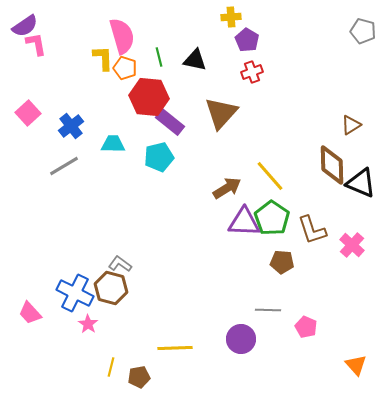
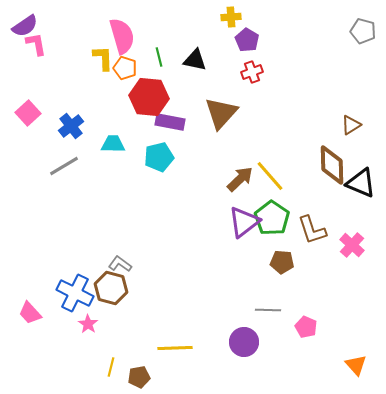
purple rectangle at (170, 122): rotated 28 degrees counterclockwise
brown arrow at (227, 188): moved 13 px right, 9 px up; rotated 12 degrees counterclockwise
purple triangle at (244, 222): rotated 40 degrees counterclockwise
purple circle at (241, 339): moved 3 px right, 3 px down
